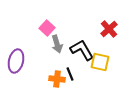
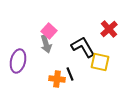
pink square: moved 2 px right, 3 px down
gray arrow: moved 11 px left
black L-shape: moved 1 px right, 3 px up
purple ellipse: moved 2 px right
